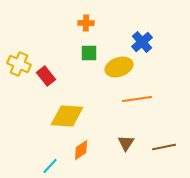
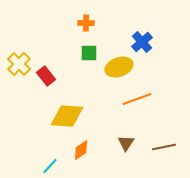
yellow cross: rotated 20 degrees clockwise
orange line: rotated 12 degrees counterclockwise
